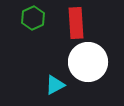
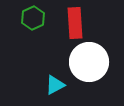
red rectangle: moved 1 px left
white circle: moved 1 px right
